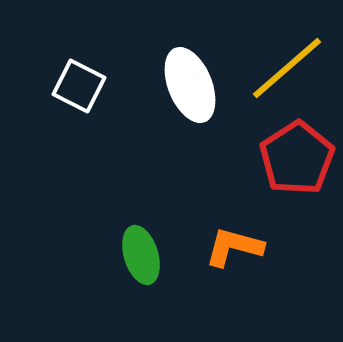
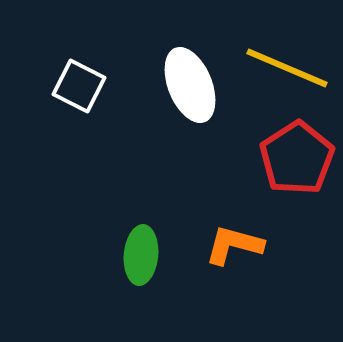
yellow line: rotated 64 degrees clockwise
orange L-shape: moved 2 px up
green ellipse: rotated 22 degrees clockwise
